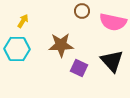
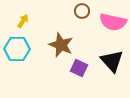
brown star: rotated 25 degrees clockwise
